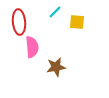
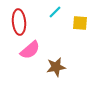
yellow square: moved 3 px right, 1 px down
pink semicircle: moved 2 px left, 3 px down; rotated 55 degrees clockwise
